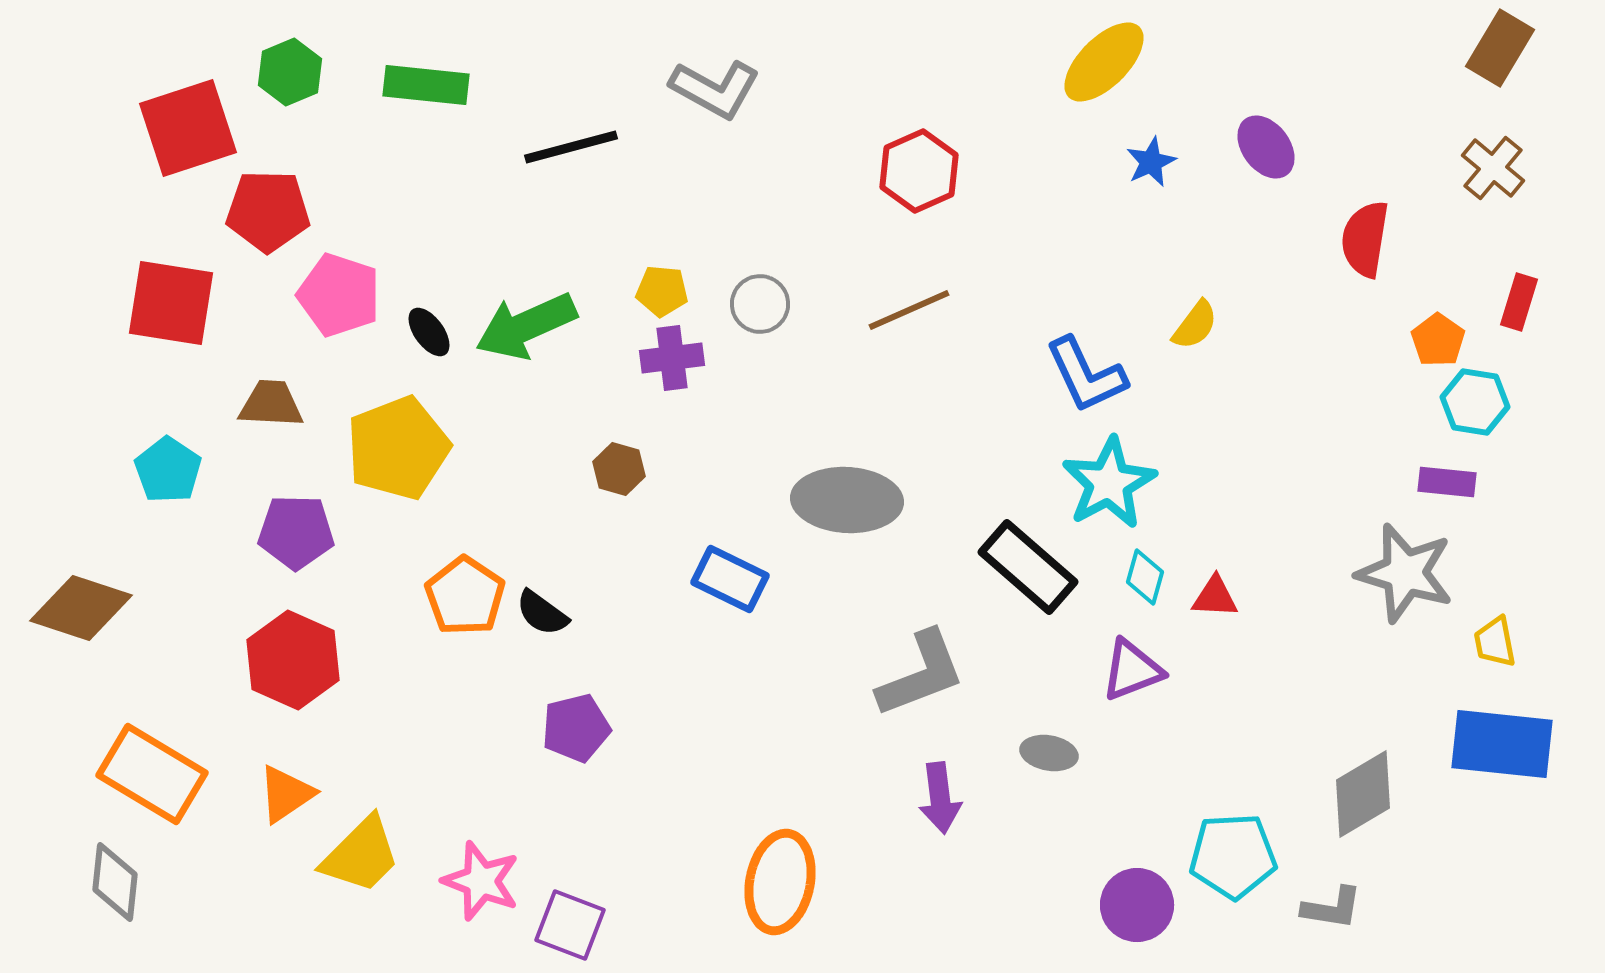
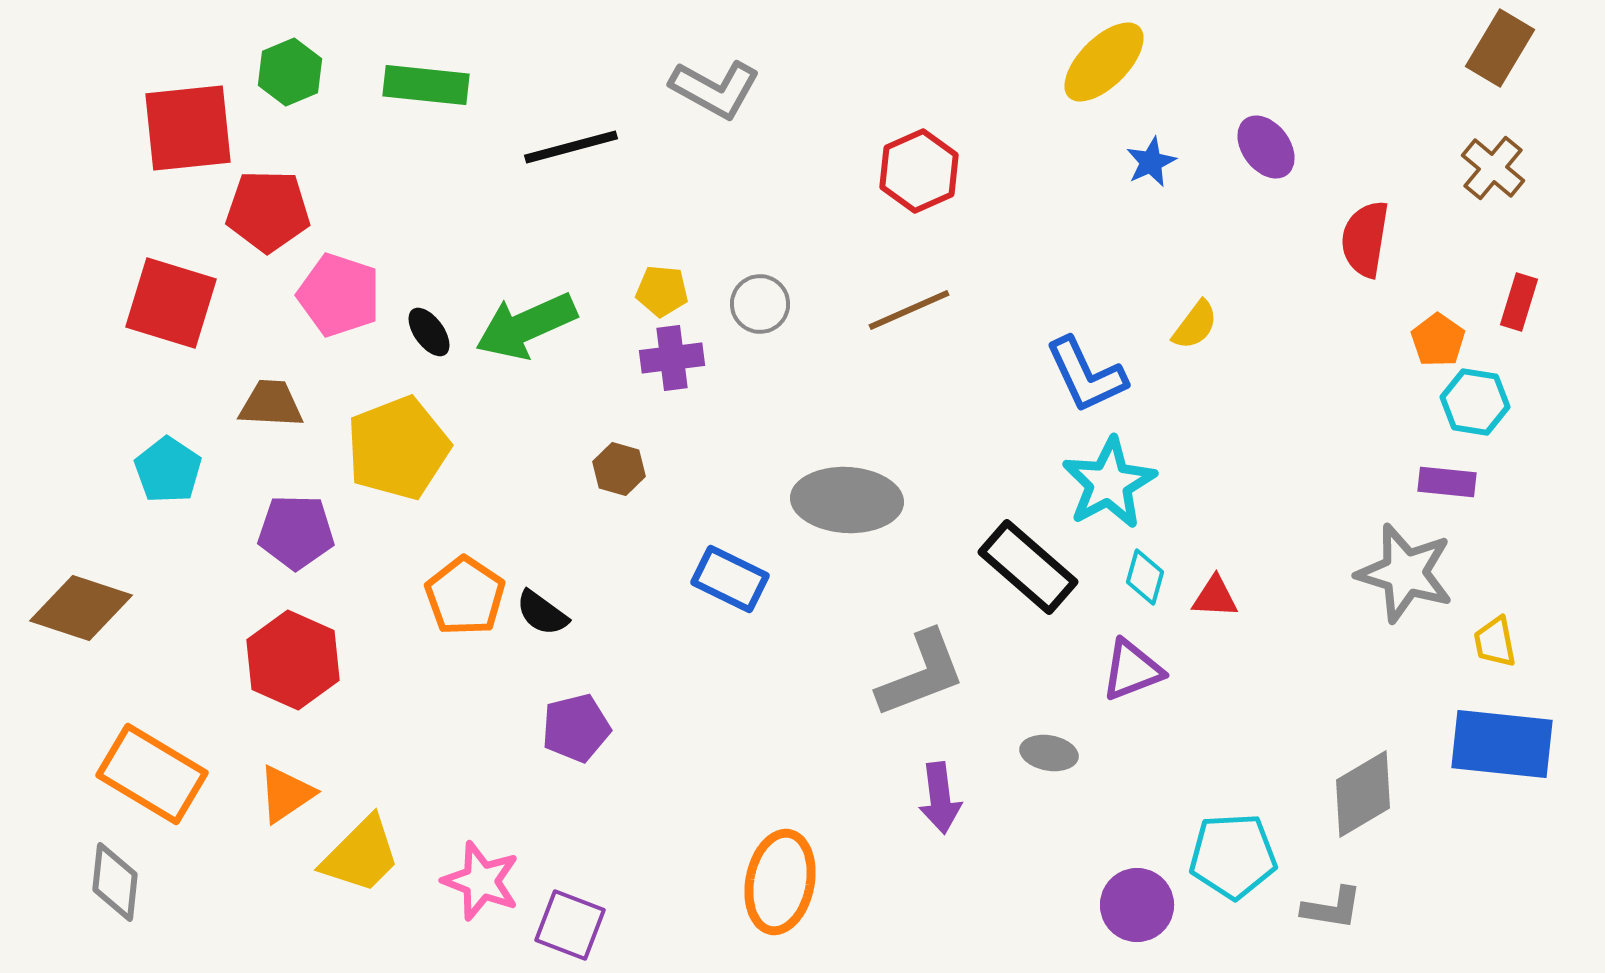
red square at (188, 128): rotated 12 degrees clockwise
red square at (171, 303): rotated 8 degrees clockwise
